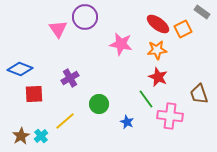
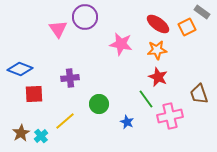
orange square: moved 4 px right, 2 px up
purple cross: rotated 24 degrees clockwise
pink cross: rotated 20 degrees counterclockwise
brown star: moved 3 px up
